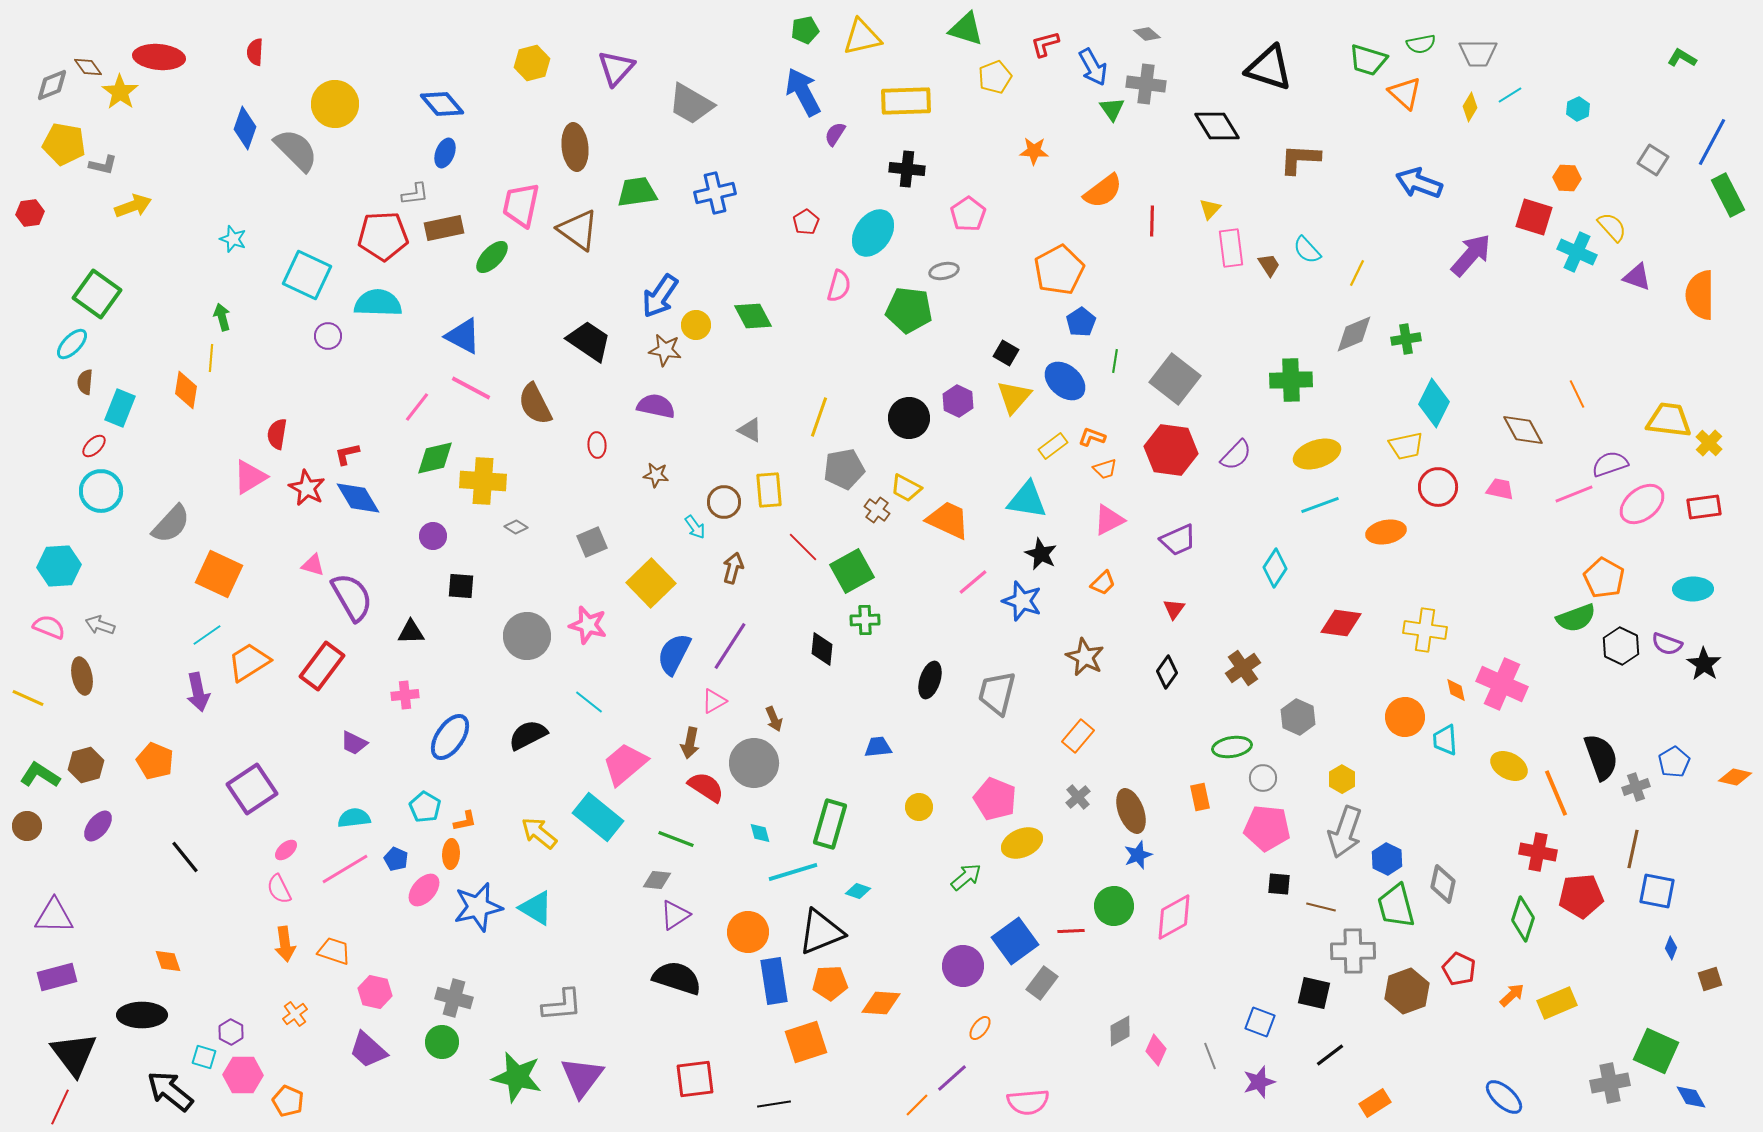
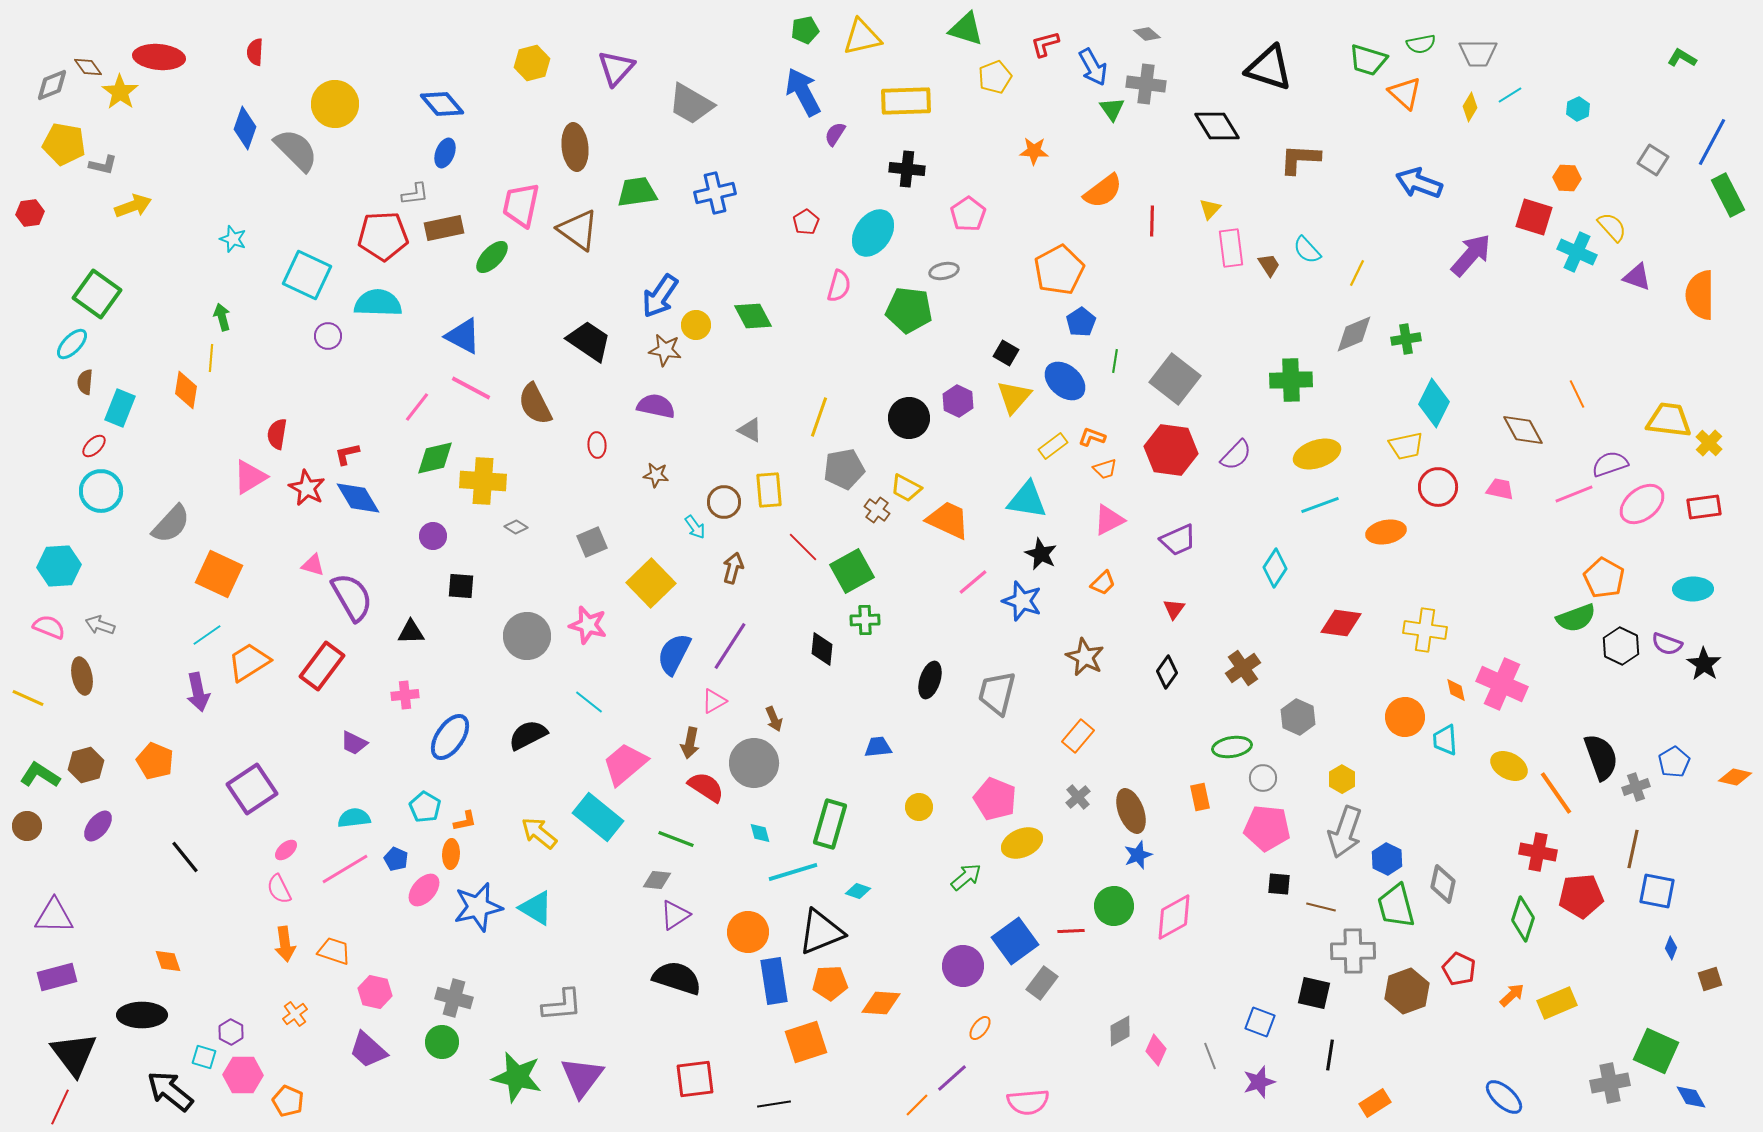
orange line at (1556, 793): rotated 12 degrees counterclockwise
black line at (1330, 1055): rotated 44 degrees counterclockwise
